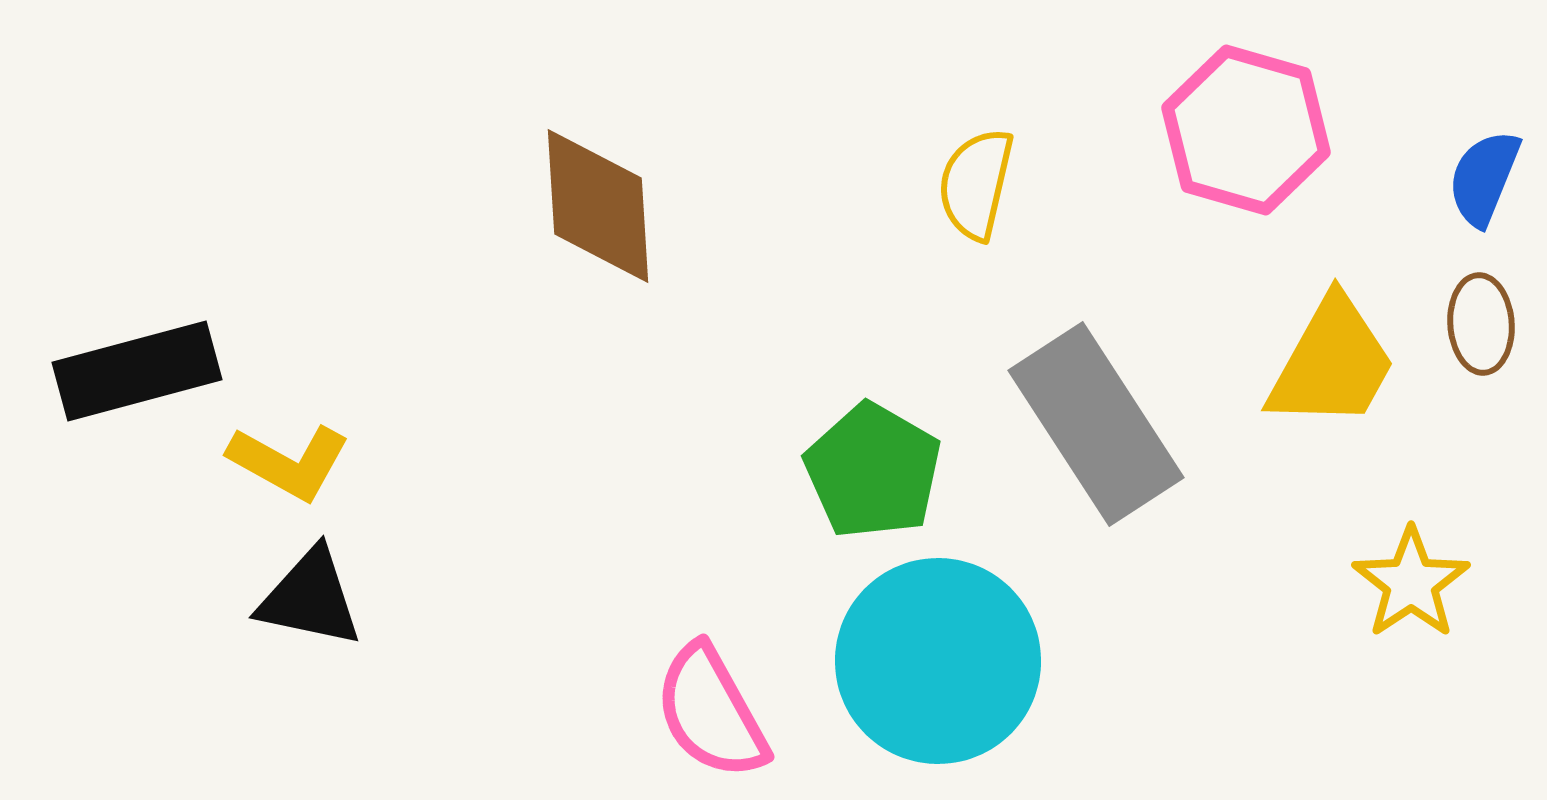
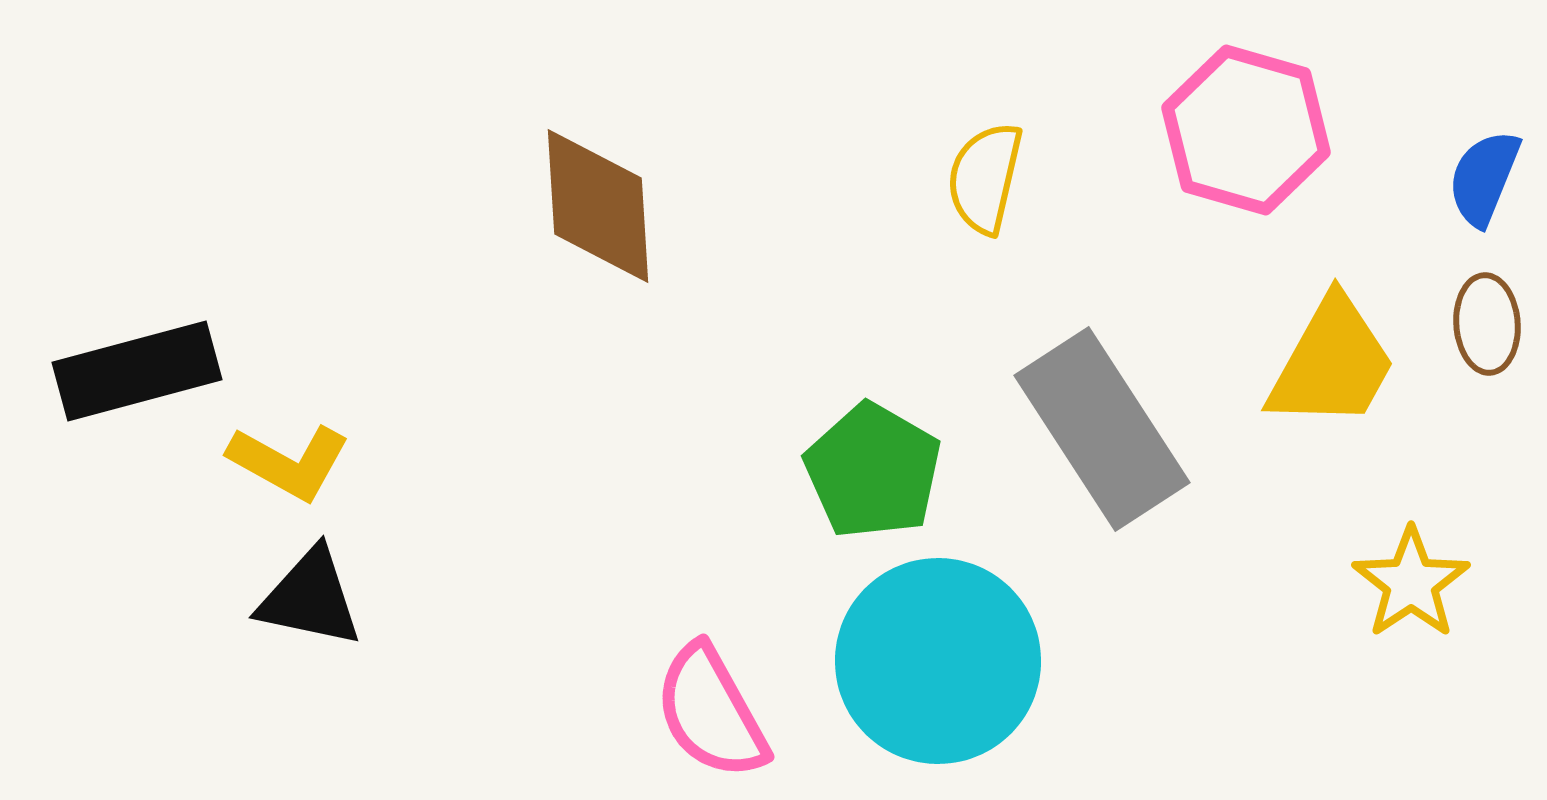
yellow semicircle: moved 9 px right, 6 px up
brown ellipse: moved 6 px right
gray rectangle: moved 6 px right, 5 px down
